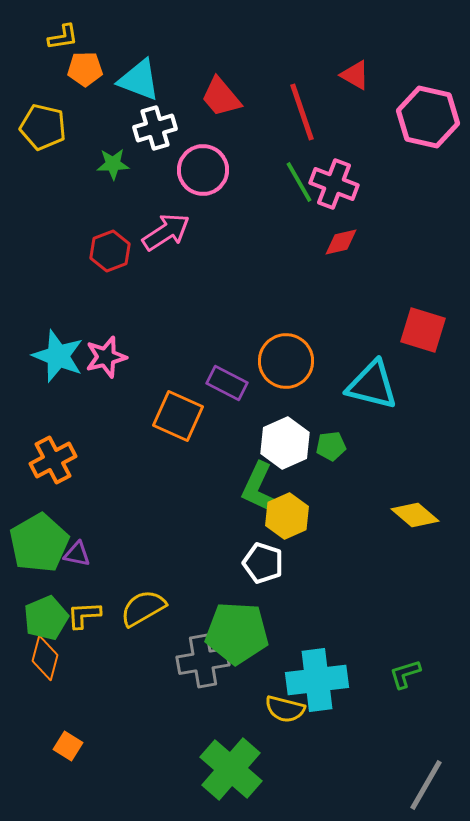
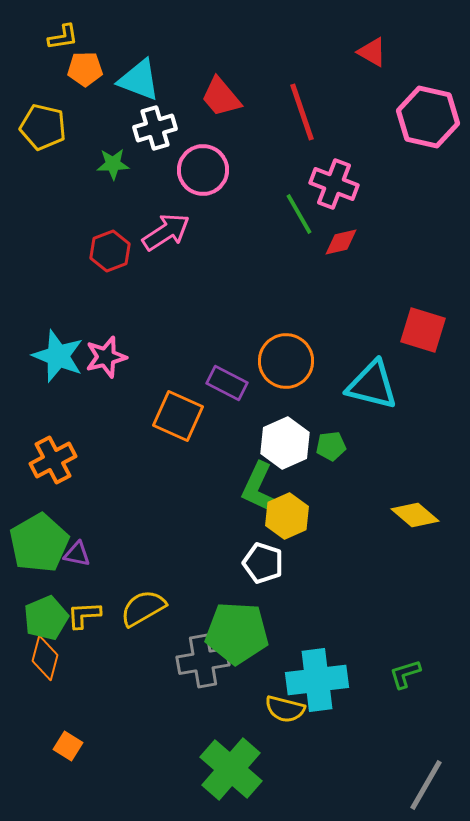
red triangle at (355, 75): moved 17 px right, 23 px up
green line at (299, 182): moved 32 px down
